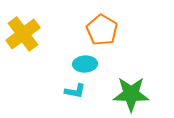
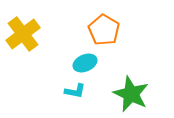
orange pentagon: moved 2 px right
cyan ellipse: moved 1 px up; rotated 20 degrees counterclockwise
green star: rotated 24 degrees clockwise
